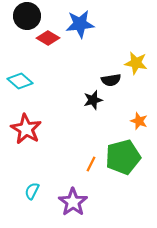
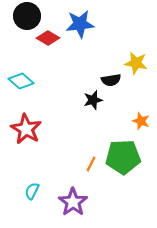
cyan diamond: moved 1 px right
orange star: moved 2 px right
green pentagon: rotated 12 degrees clockwise
